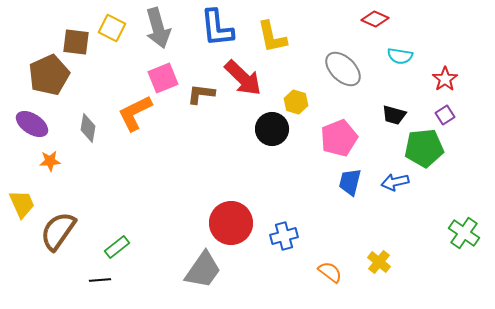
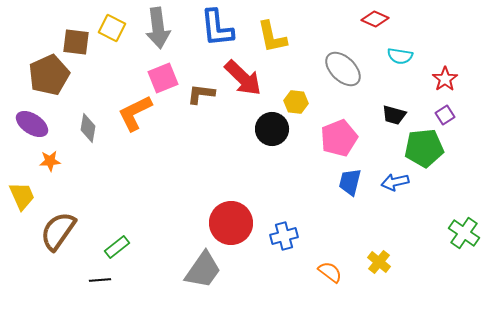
gray arrow: rotated 9 degrees clockwise
yellow hexagon: rotated 10 degrees counterclockwise
yellow trapezoid: moved 8 px up
